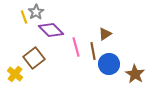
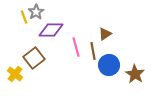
purple diamond: rotated 45 degrees counterclockwise
blue circle: moved 1 px down
